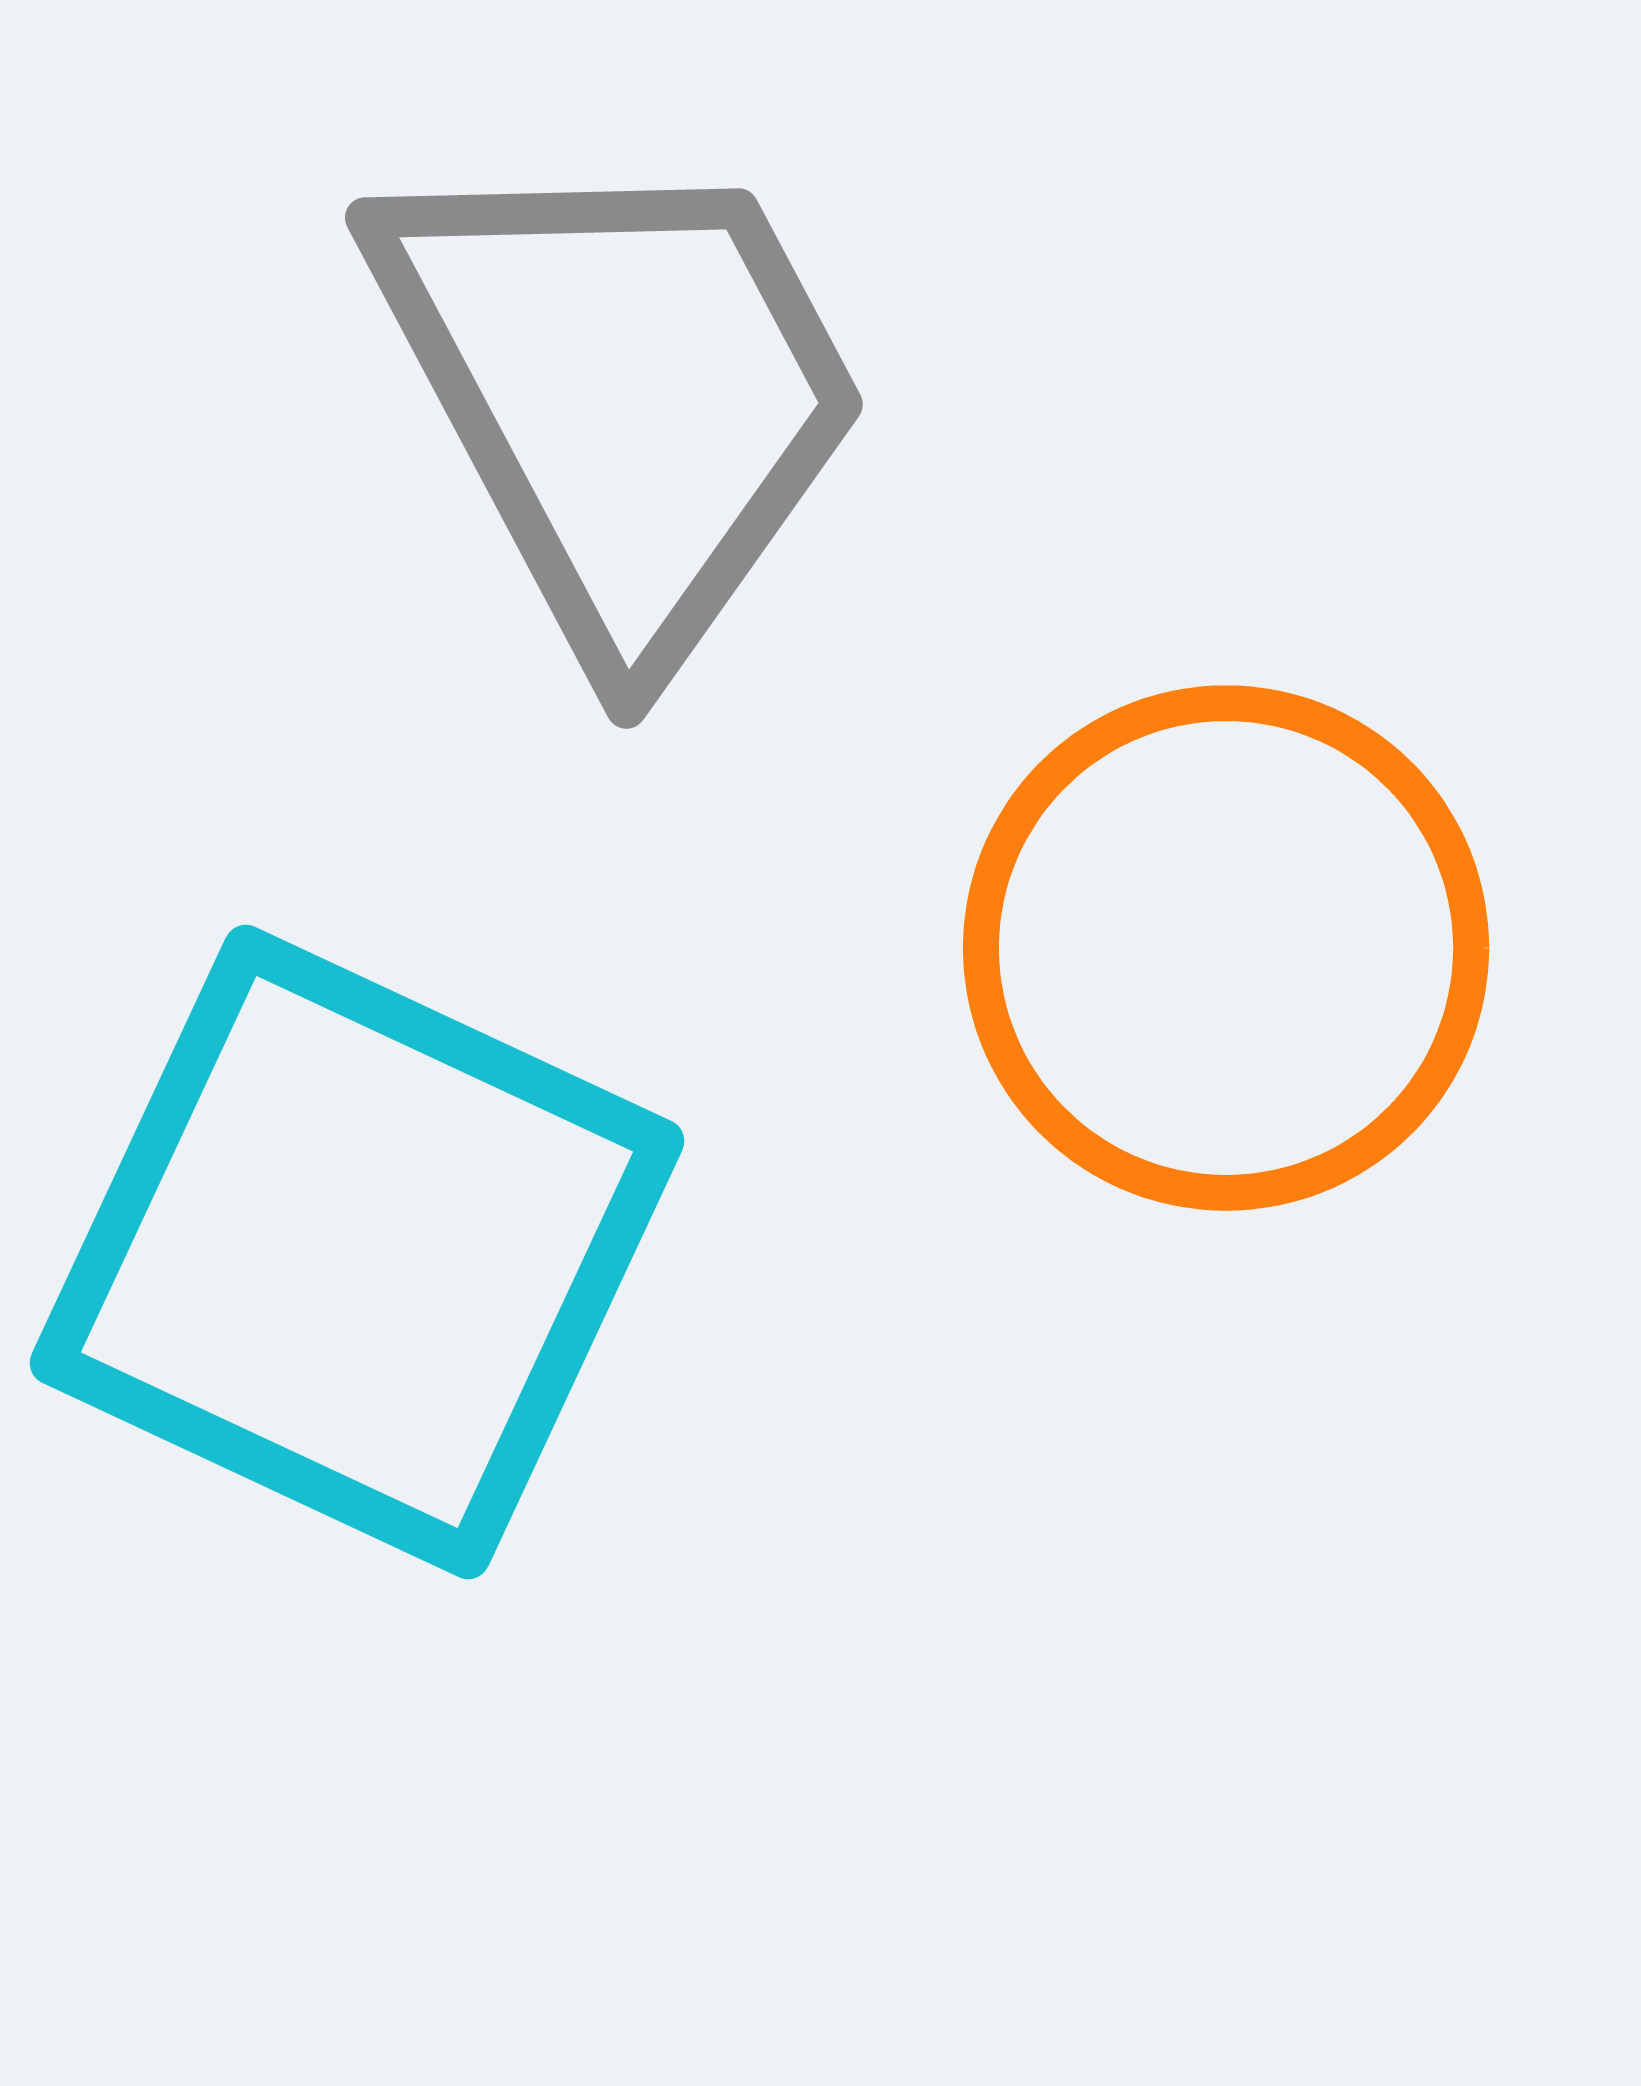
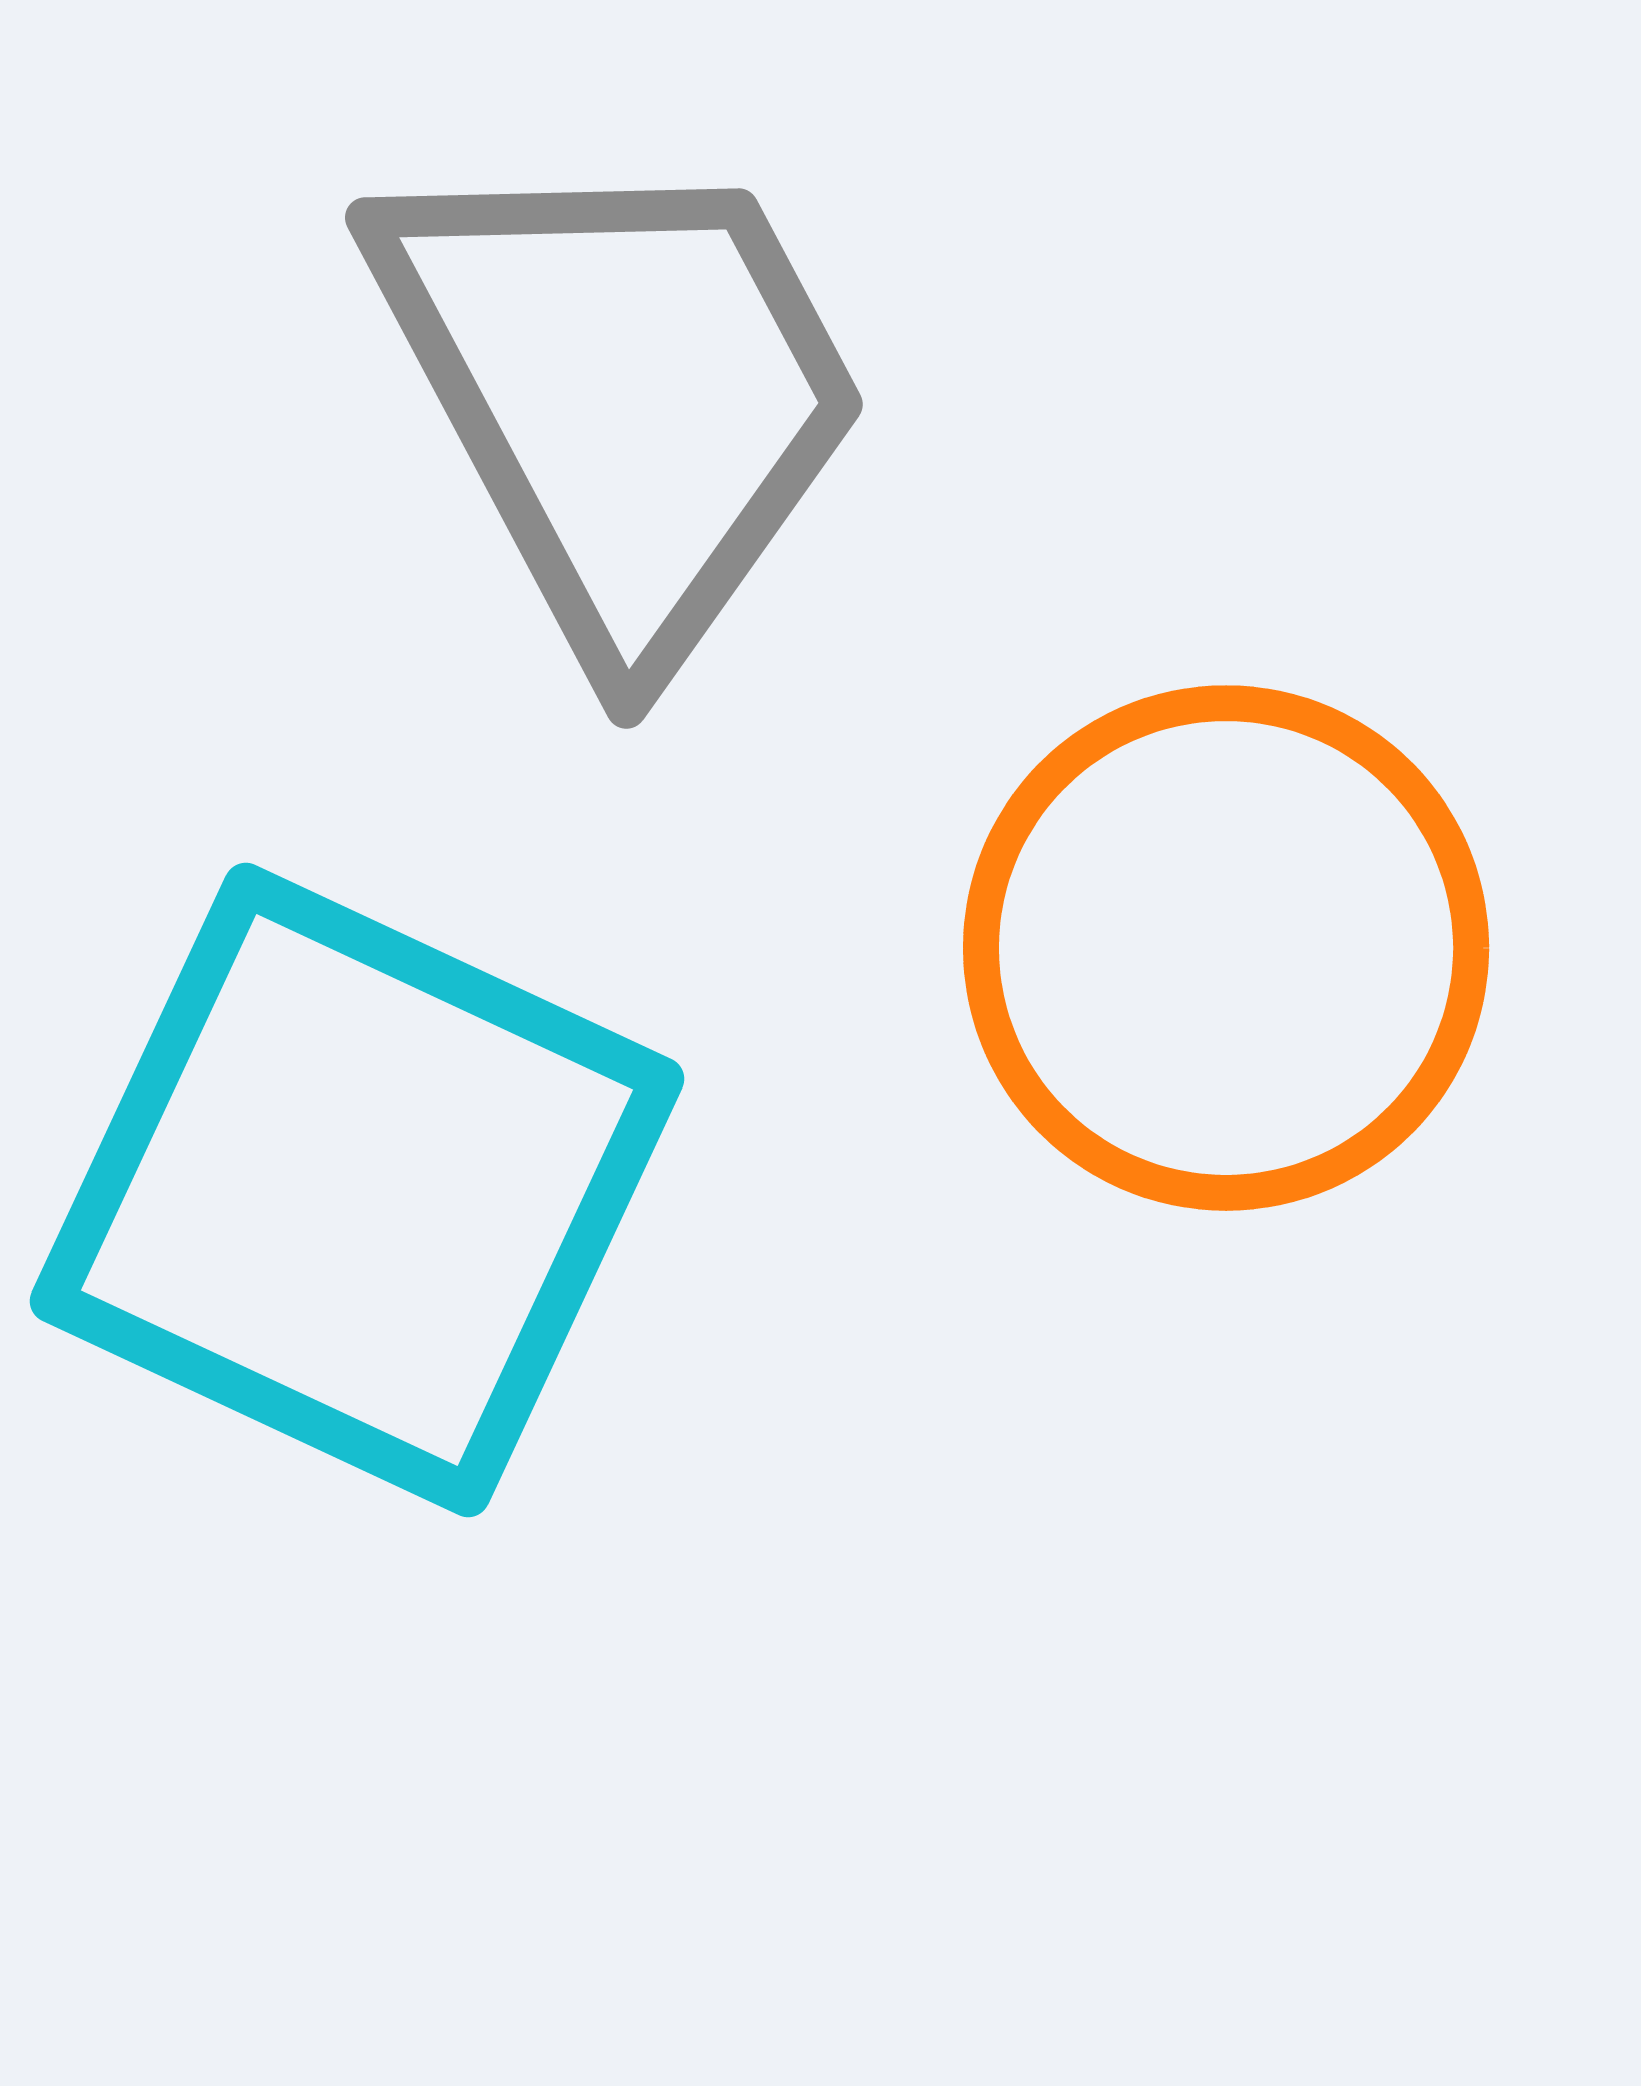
cyan square: moved 62 px up
